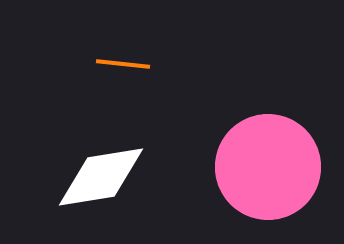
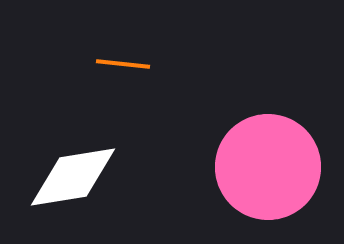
white diamond: moved 28 px left
